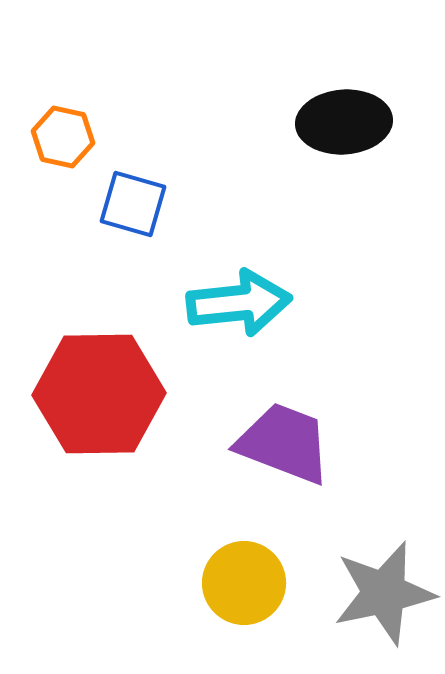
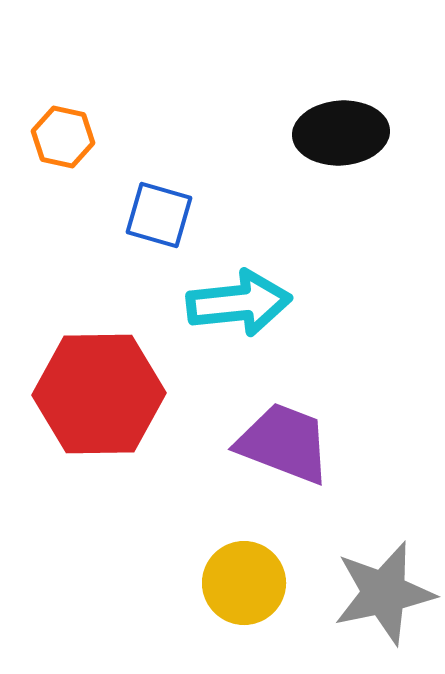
black ellipse: moved 3 px left, 11 px down
blue square: moved 26 px right, 11 px down
